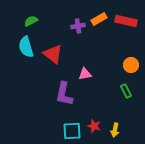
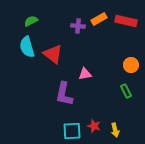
purple cross: rotated 16 degrees clockwise
cyan semicircle: moved 1 px right
yellow arrow: rotated 24 degrees counterclockwise
